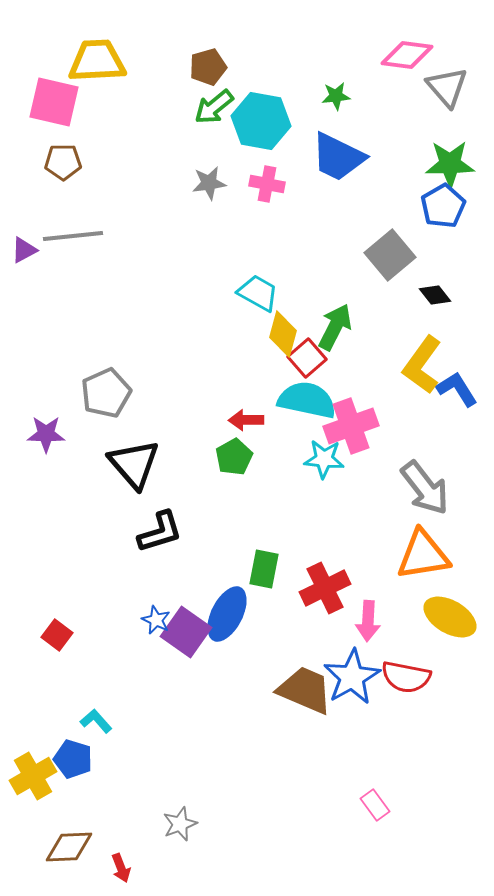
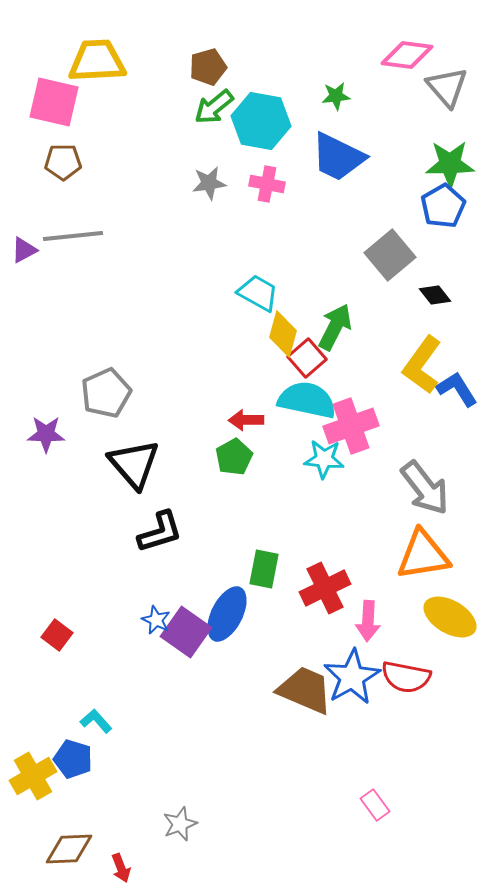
brown diamond at (69, 847): moved 2 px down
